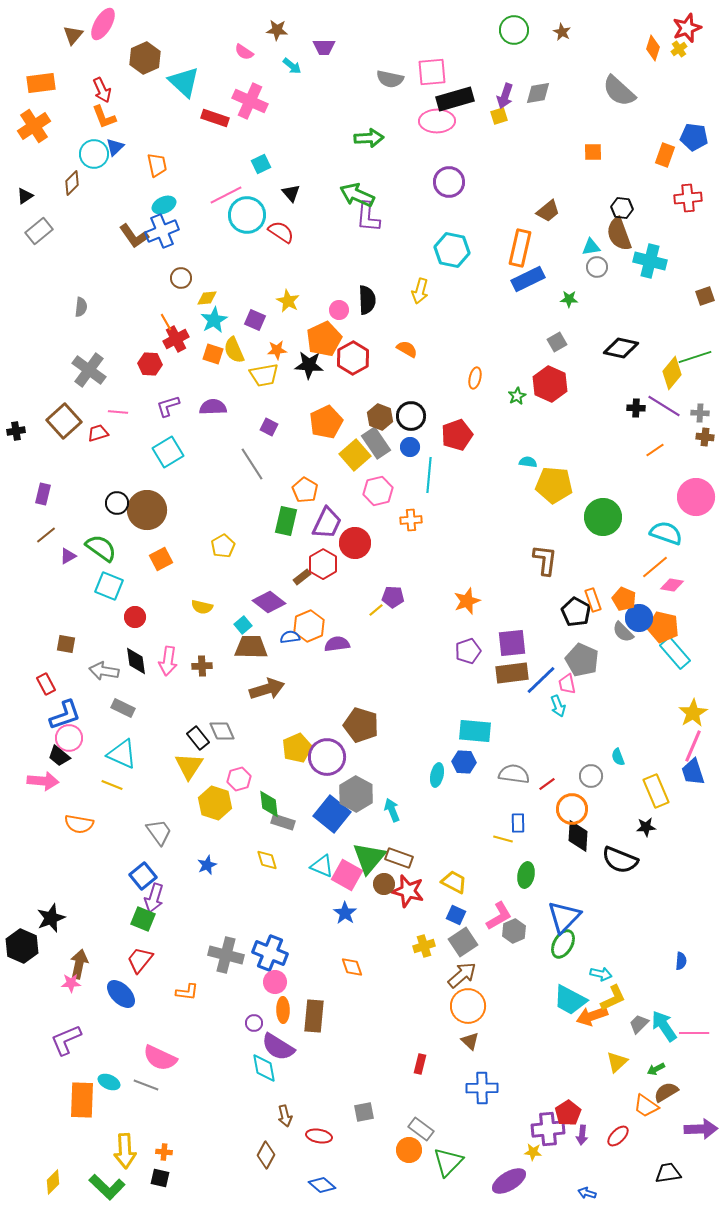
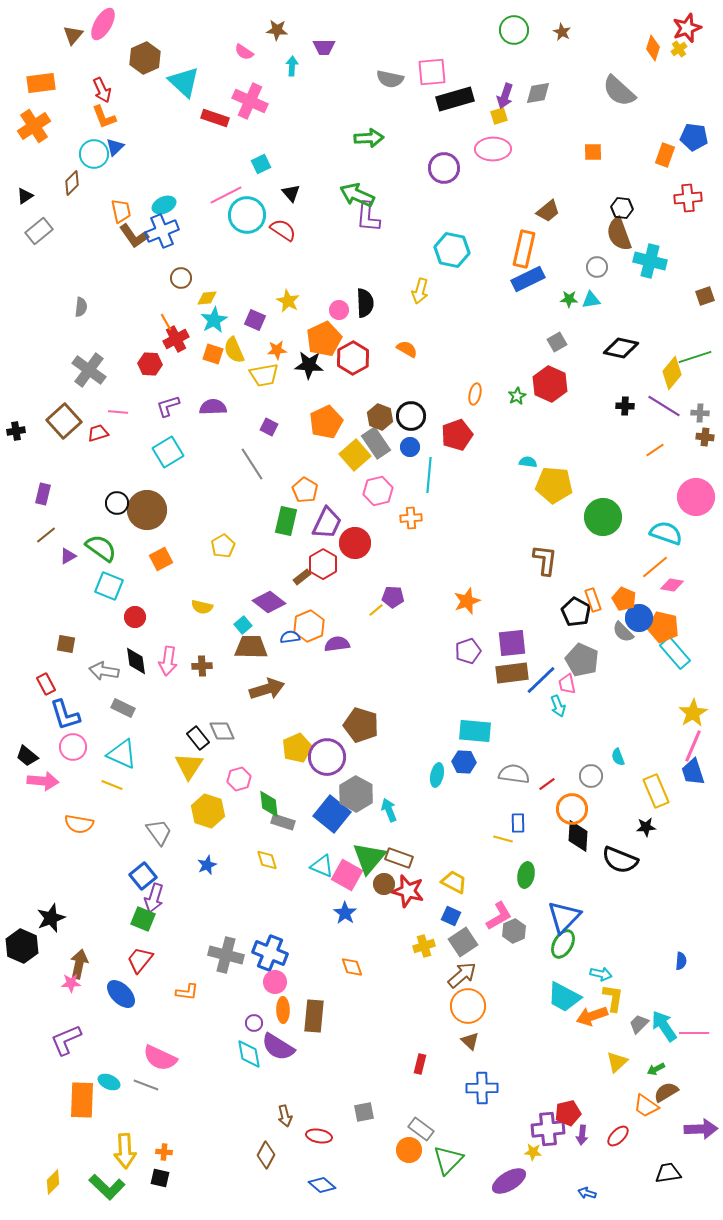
cyan arrow at (292, 66): rotated 126 degrees counterclockwise
pink ellipse at (437, 121): moved 56 px right, 28 px down
orange trapezoid at (157, 165): moved 36 px left, 46 px down
purple circle at (449, 182): moved 5 px left, 14 px up
red semicircle at (281, 232): moved 2 px right, 2 px up
cyan triangle at (591, 247): moved 53 px down
orange rectangle at (520, 248): moved 4 px right, 1 px down
black semicircle at (367, 300): moved 2 px left, 3 px down
orange ellipse at (475, 378): moved 16 px down
black cross at (636, 408): moved 11 px left, 2 px up
orange cross at (411, 520): moved 2 px up
blue L-shape at (65, 715): rotated 92 degrees clockwise
pink circle at (69, 738): moved 4 px right, 9 px down
black trapezoid at (59, 756): moved 32 px left
yellow hexagon at (215, 803): moved 7 px left, 8 px down
cyan arrow at (392, 810): moved 3 px left
blue square at (456, 915): moved 5 px left, 1 px down
yellow L-shape at (613, 998): rotated 56 degrees counterclockwise
cyan trapezoid at (570, 1000): moved 6 px left, 3 px up
cyan diamond at (264, 1068): moved 15 px left, 14 px up
red pentagon at (568, 1113): rotated 20 degrees clockwise
green triangle at (448, 1162): moved 2 px up
